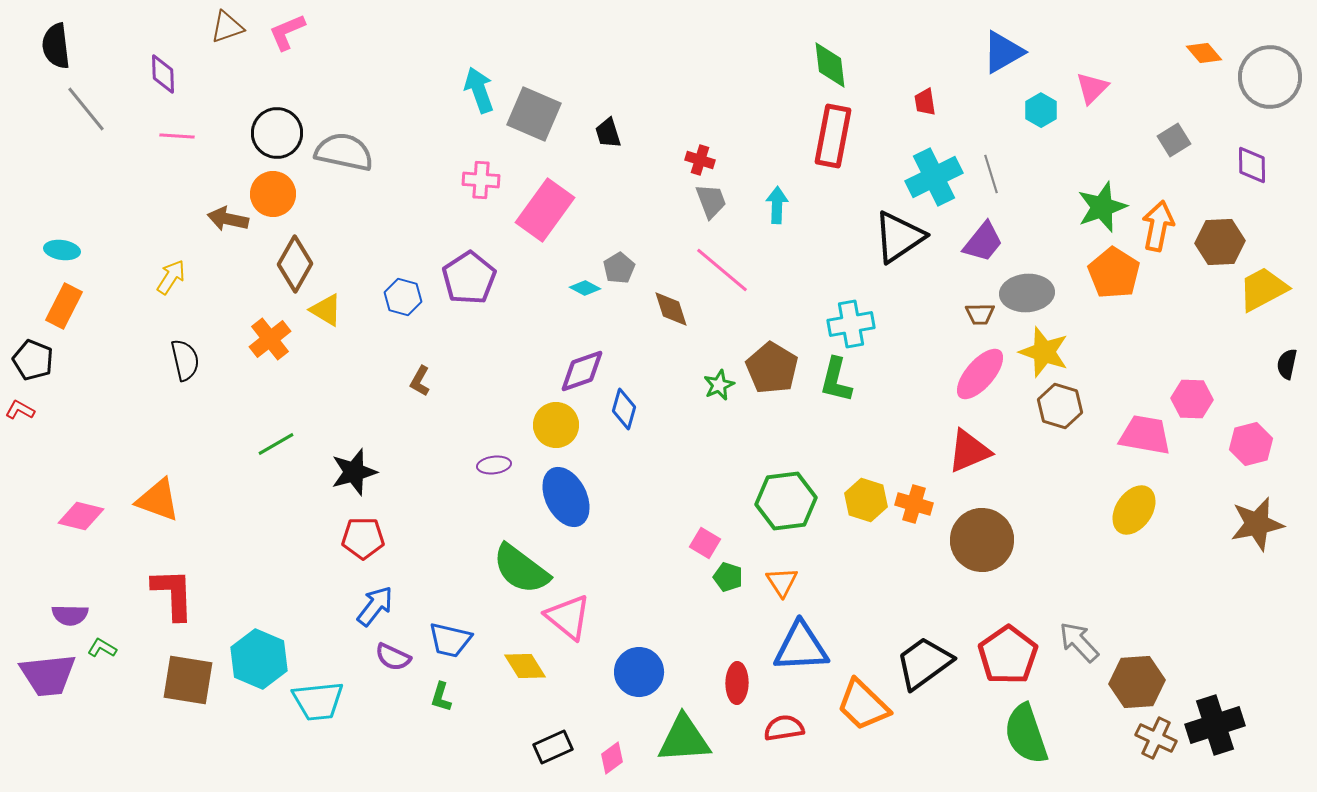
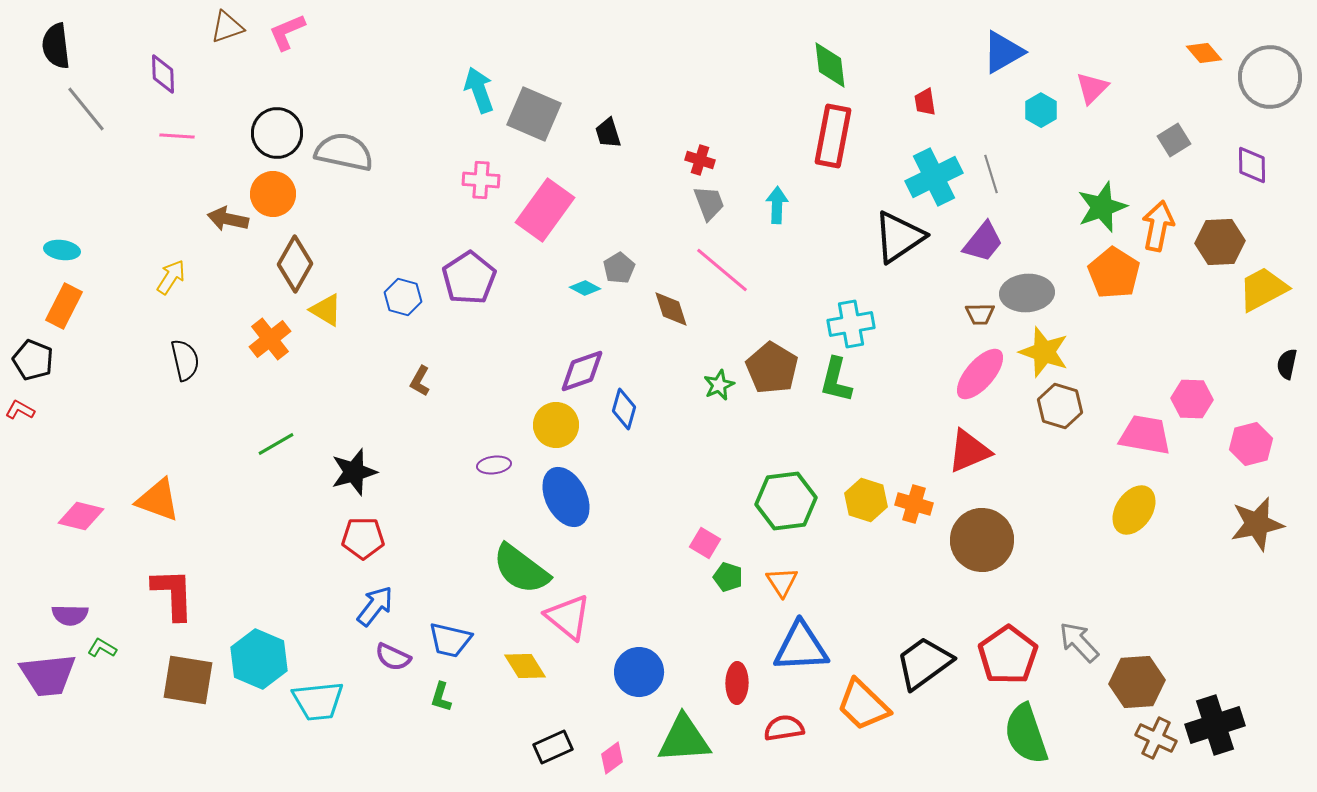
gray trapezoid at (711, 201): moved 2 px left, 2 px down
